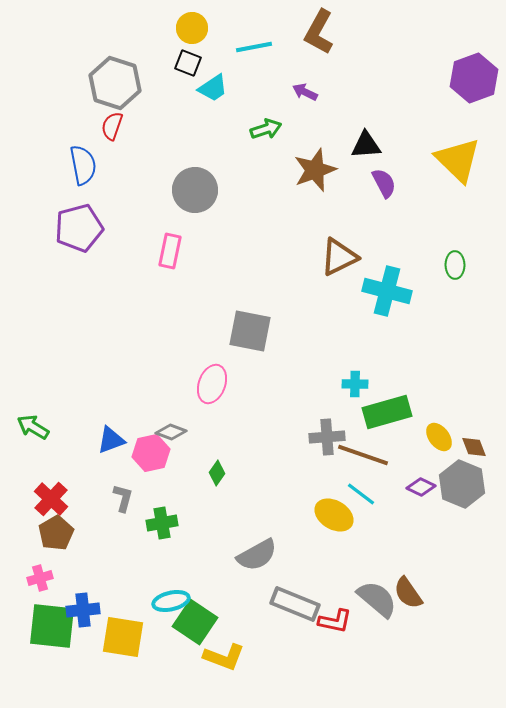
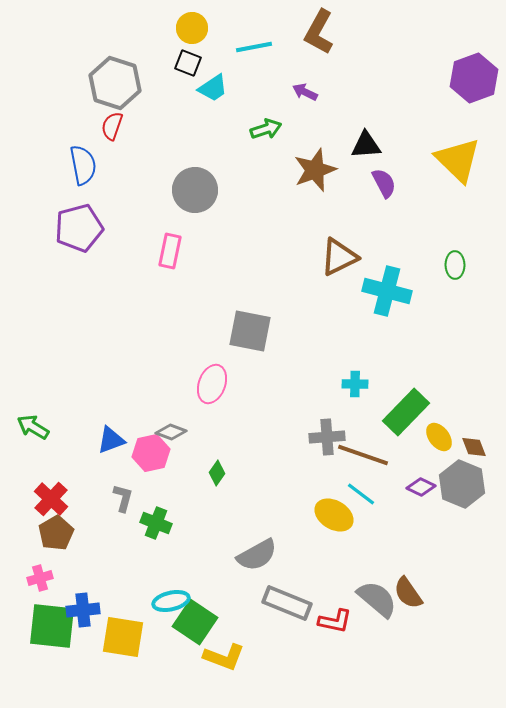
green rectangle at (387, 412): moved 19 px right; rotated 30 degrees counterclockwise
green cross at (162, 523): moved 6 px left; rotated 32 degrees clockwise
gray rectangle at (295, 604): moved 8 px left, 1 px up
